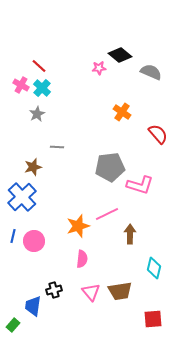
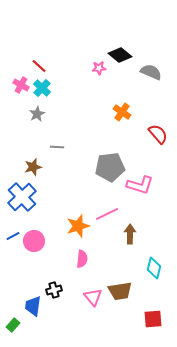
blue line: rotated 48 degrees clockwise
pink triangle: moved 2 px right, 5 px down
